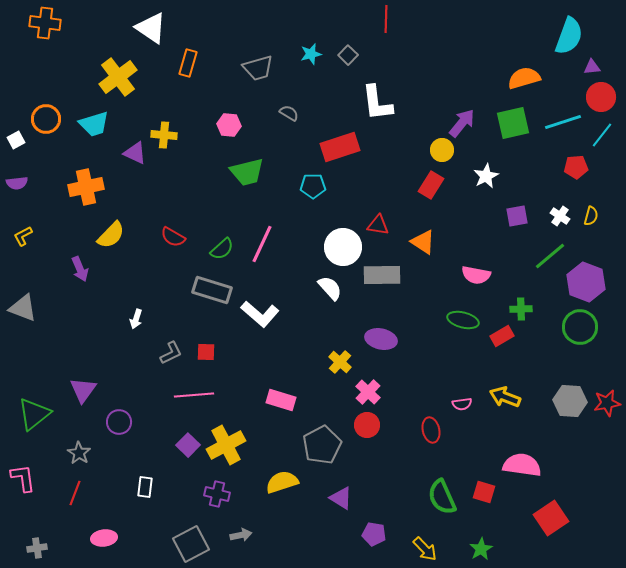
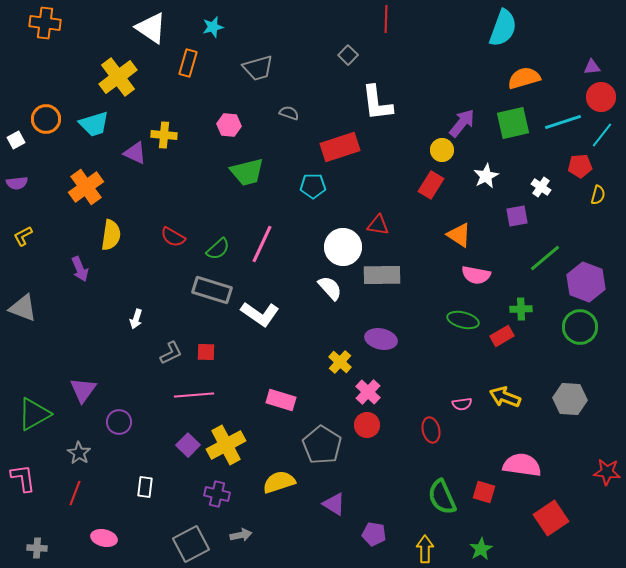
cyan semicircle at (569, 36): moved 66 px left, 8 px up
cyan star at (311, 54): moved 98 px left, 27 px up
gray semicircle at (289, 113): rotated 12 degrees counterclockwise
red pentagon at (576, 167): moved 4 px right, 1 px up
orange cross at (86, 187): rotated 24 degrees counterclockwise
white cross at (560, 216): moved 19 px left, 29 px up
yellow semicircle at (591, 216): moved 7 px right, 21 px up
yellow semicircle at (111, 235): rotated 36 degrees counterclockwise
orange triangle at (423, 242): moved 36 px right, 7 px up
green semicircle at (222, 249): moved 4 px left
green line at (550, 256): moved 5 px left, 2 px down
white L-shape at (260, 314): rotated 6 degrees counterclockwise
gray hexagon at (570, 401): moved 2 px up
red star at (607, 403): moved 69 px down; rotated 16 degrees clockwise
green triangle at (34, 414): rotated 9 degrees clockwise
gray pentagon at (322, 445): rotated 12 degrees counterclockwise
yellow semicircle at (282, 482): moved 3 px left
purple triangle at (341, 498): moved 7 px left, 6 px down
pink ellipse at (104, 538): rotated 20 degrees clockwise
gray cross at (37, 548): rotated 12 degrees clockwise
yellow arrow at (425, 549): rotated 136 degrees counterclockwise
